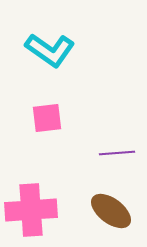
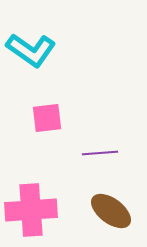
cyan L-shape: moved 19 px left
purple line: moved 17 px left
